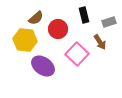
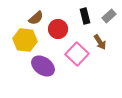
black rectangle: moved 1 px right, 1 px down
gray rectangle: moved 6 px up; rotated 24 degrees counterclockwise
